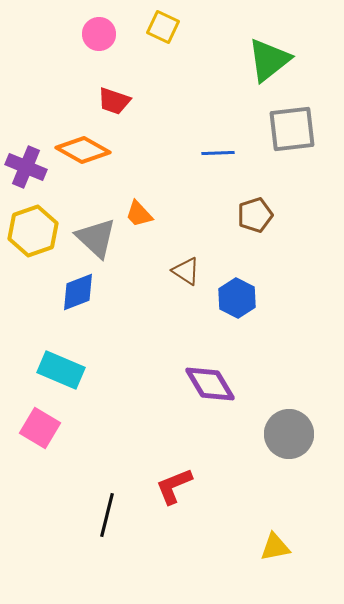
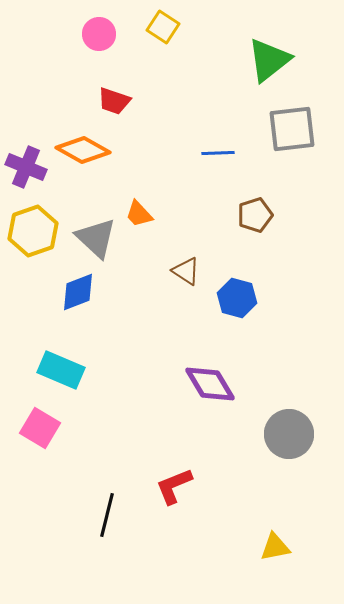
yellow square: rotated 8 degrees clockwise
blue hexagon: rotated 12 degrees counterclockwise
